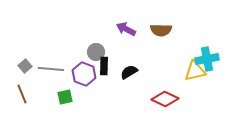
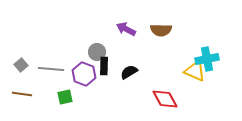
gray circle: moved 1 px right
gray square: moved 4 px left, 1 px up
yellow triangle: rotated 35 degrees clockwise
brown line: rotated 60 degrees counterclockwise
red diamond: rotated 36 degrees clockwise
